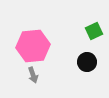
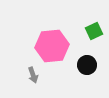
pink hexagon: moved 19 px right
black circle: moved 3 px down
